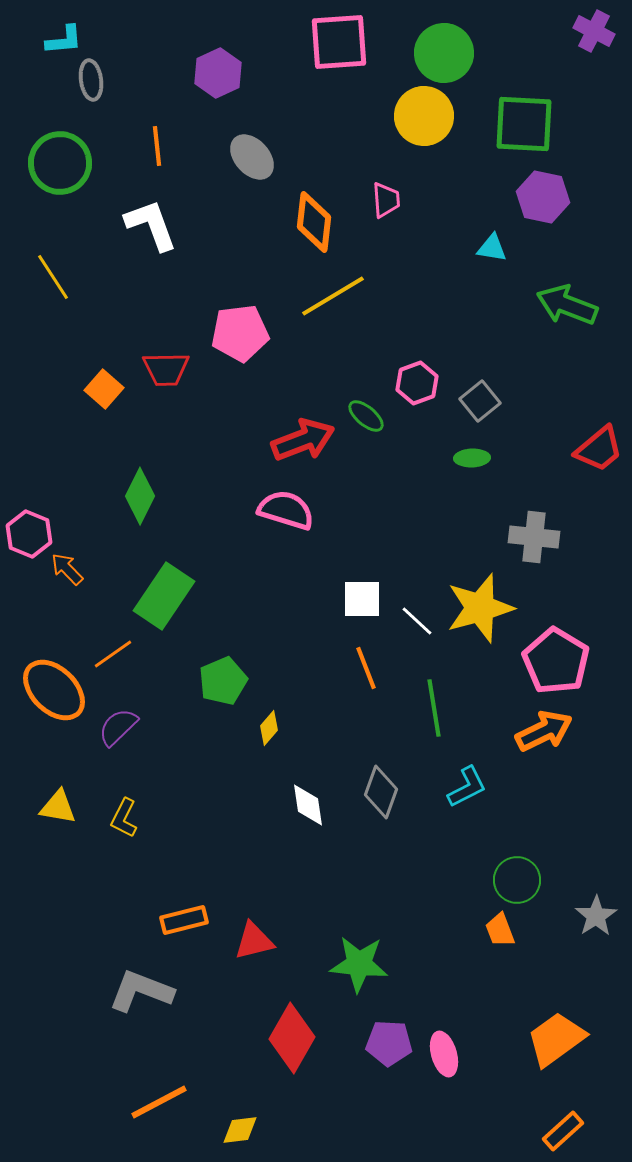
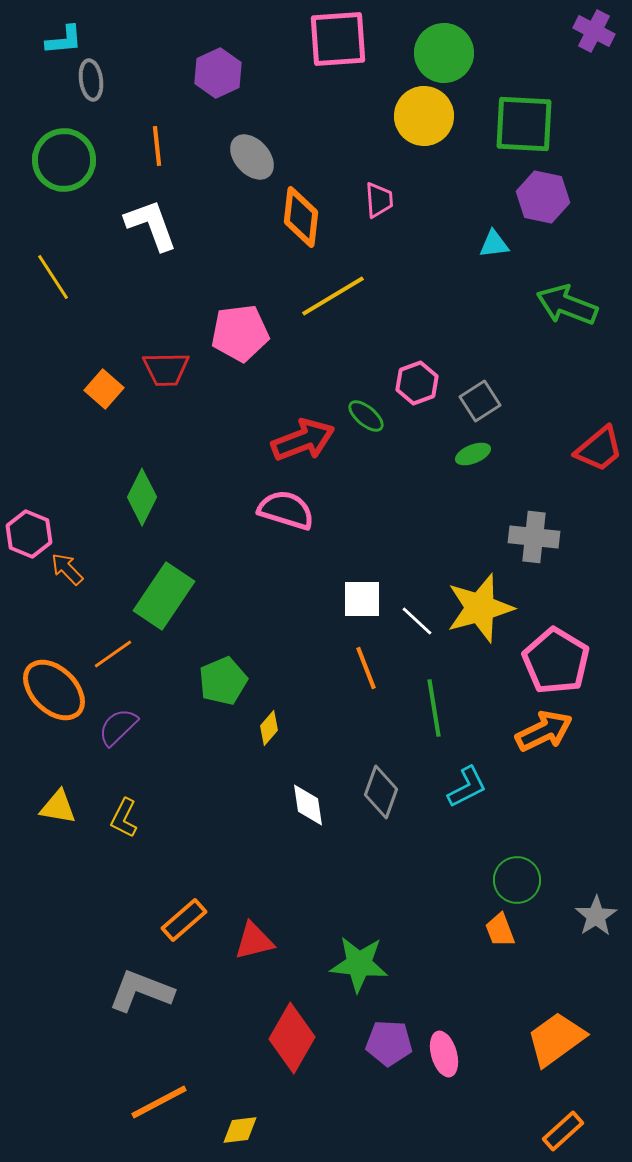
pink square at (339, 42): moved 1 px left, 3 px up
green circle at (60, 163): moved 4 px right, 3 px up
pink trapezoid at (386, 200): moved 7 px left
orange diamond at (314, 222): moved 13 px left, 5 px up
cyan triangle at (492, 248): moved 2 px right, 4 px up; rotated 16 degrees counterclockwise
gray square at (480, 401): rotated 6 degrees clockwise
green ellipse at (472, 458): moved 1 px right, 4 px up; rotated 20 degrees counterclockwise
green diamond at (140, 496): moved 2 px right, 1 px down
orange rectangle at (184, 920): rotated 27 degrees counterclockwise
